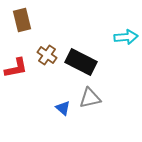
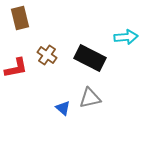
brown rectangle: moved 2 px left, 2 px up
black rectangle: moved 9 px right, 4 px up
